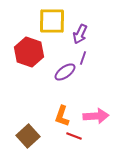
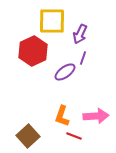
red hexagon: moved 4 px right, 1 px up; rotated 16 degrees clockwise
